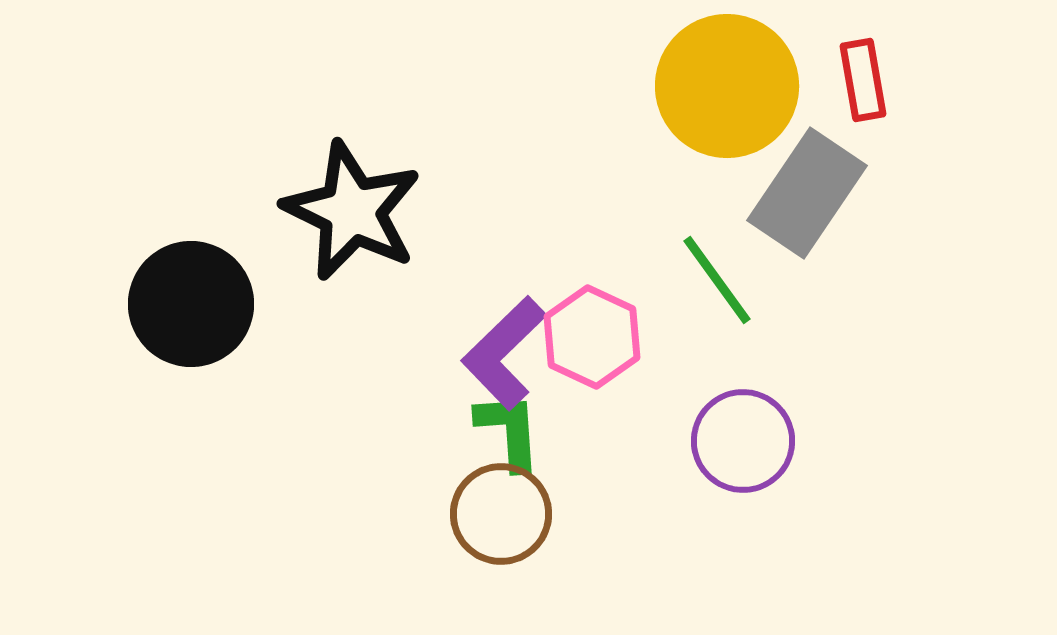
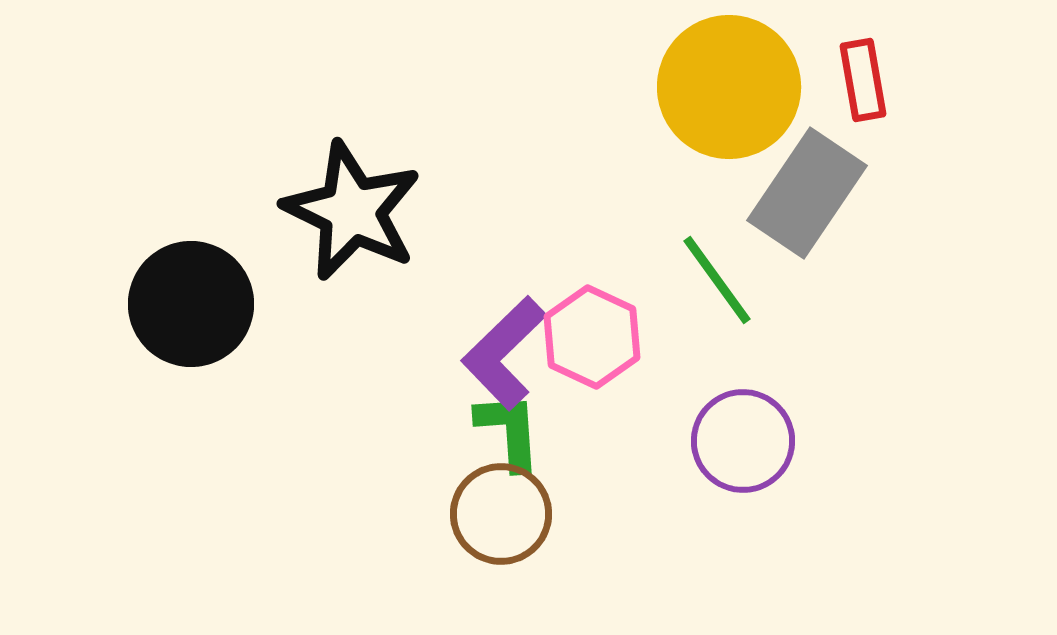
yellow circle: moved 2 px right, 1 px down
